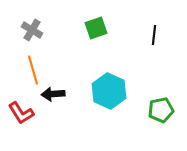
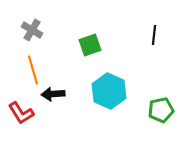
green square: moved 6 px left, 17 px down
